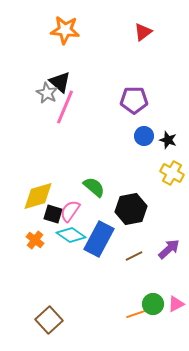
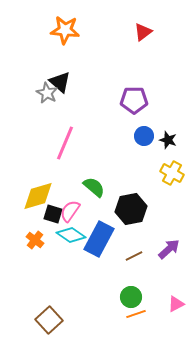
pink line: moved 36 px down
green circle: moved 22 px left, 7 px up
